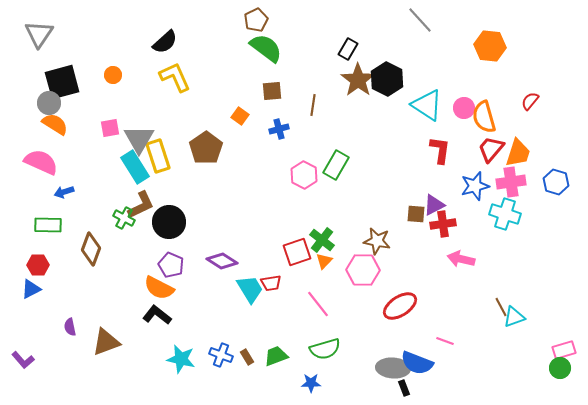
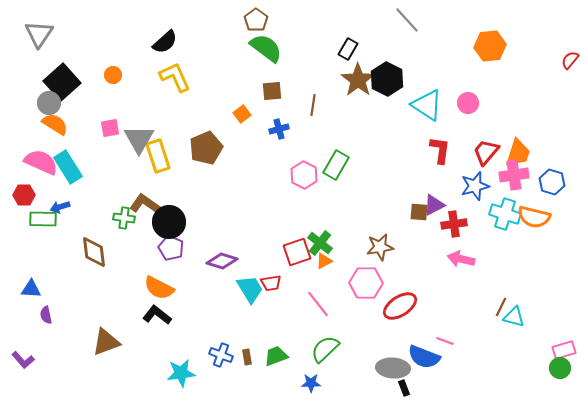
brown pentagon at (256, 20): rotated 10 degrees counterclockwise
gray line at (420, 20): moved 13 px left
orange hexagon at (490, 46): rotated 12 degrees counterclockwise
black square at (62, 82): rotated 27 degrees counterclockwise
red semicircle at (530, 101): moved 40 px right, 41 px up
pink circle at (464, 108): moved 4 px right, 5 px up
orange square at (240, 116): moved 2 px right, 2 px up; rotated 18 degrees clockwise
orange semicircle at (484, 117): moved 50 px right, 100 px down; rotated 60 degrees counterclockwise
brown pentagon at (206, 148): rotated 12 degrees clockwise
red trapezoid at (491, 149): moved 5 px left, 3 px down
cyan rectangle at (135, 167): moved 67 px left
pink cross at (511, 182): moved 3 px right, 7 px up
blue hexagon at (556, 182): moved 4 px left
blue arrow at (64, 192): moved 4 px left, 15 px down
brown L-shape at (141, 205): moved 4 px right, 1 px up; rotated 120 degrees counterclockwise
brown square at (416, 214): moved 3 px right, 2 px up
green cross at (124, 218): rotated 20 degrees counterclockwise
red cross at (443, 224): moved 11 px right
green rectangle at (48, 225): moved 5 px left, 6 px up
green cross at (322, 240): moved 2 px left, 3 px down
brown star at (377, 241): moved 3 px right, 6 px down; rotated 20 degrees counterclockwise
brown diamond at (91, 249): moved 3 px right, 3 px down; rotated 28 degrees counterclockwise
purple diamond at (222, 261): rotated 16 degrees counterclockwise
orange triangle at (324, 261): rotated 18 degrees clockwise
red hexagon at (38, 265): moved 14 px left, 70 px up
purple pentagon at (171, 265): moved 17 px up
pink hexagon at (363, 270): moved 3 px right, 13 px down
blue triangle at (31, 289): rotated 30 degrees clockwise
brown line at (501, 307): rotated 54 degrees clockwise
cyan triangle at (514, 317): rotated 35 degrees clockwise
purple semicircle at (70, 327): moved 24 px left, 12 px up
green semicircle at (325, 349): rotated 152 degrees clockwise
brown rectangle at (247, 357): rotated 21 degrees clockwise
cyan star at (181, 359): moved 14 px down; rotated 20 degrees counterclockwise
blue semicircle at (417, 363): moved 7 px right, 6 px up
